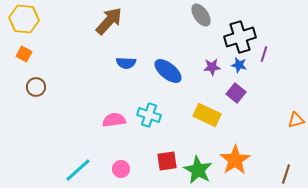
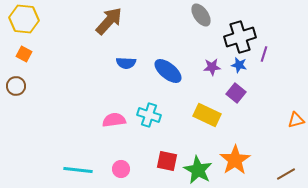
brown circle: moved 20 px left, 1 px up
red square: rotated 20 degrees clockwise
cyan line: rotated 48 degrees clockwise
brown line: rotated 42 degrees clockwise
